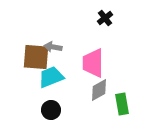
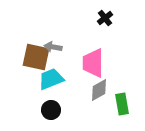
brown square: rotated 8 degrees clockwise
cyan trapezoid: moved 2 px down
